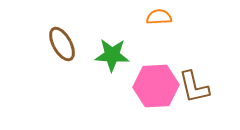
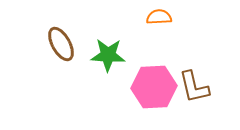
brown ellipse: moved 1 px left
green star: moved 4 px left
pink hexagon: moved 2 px left, 1 px down
